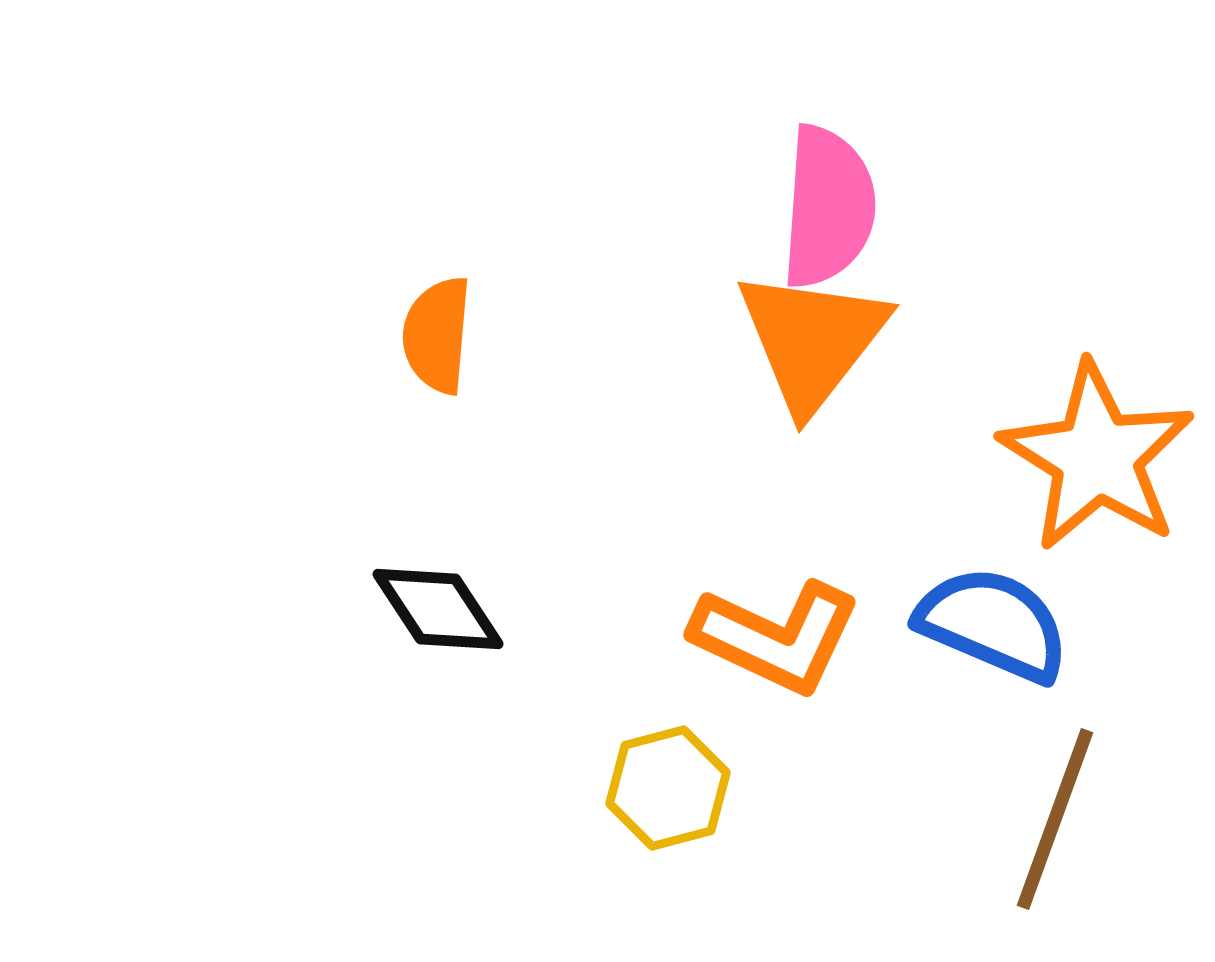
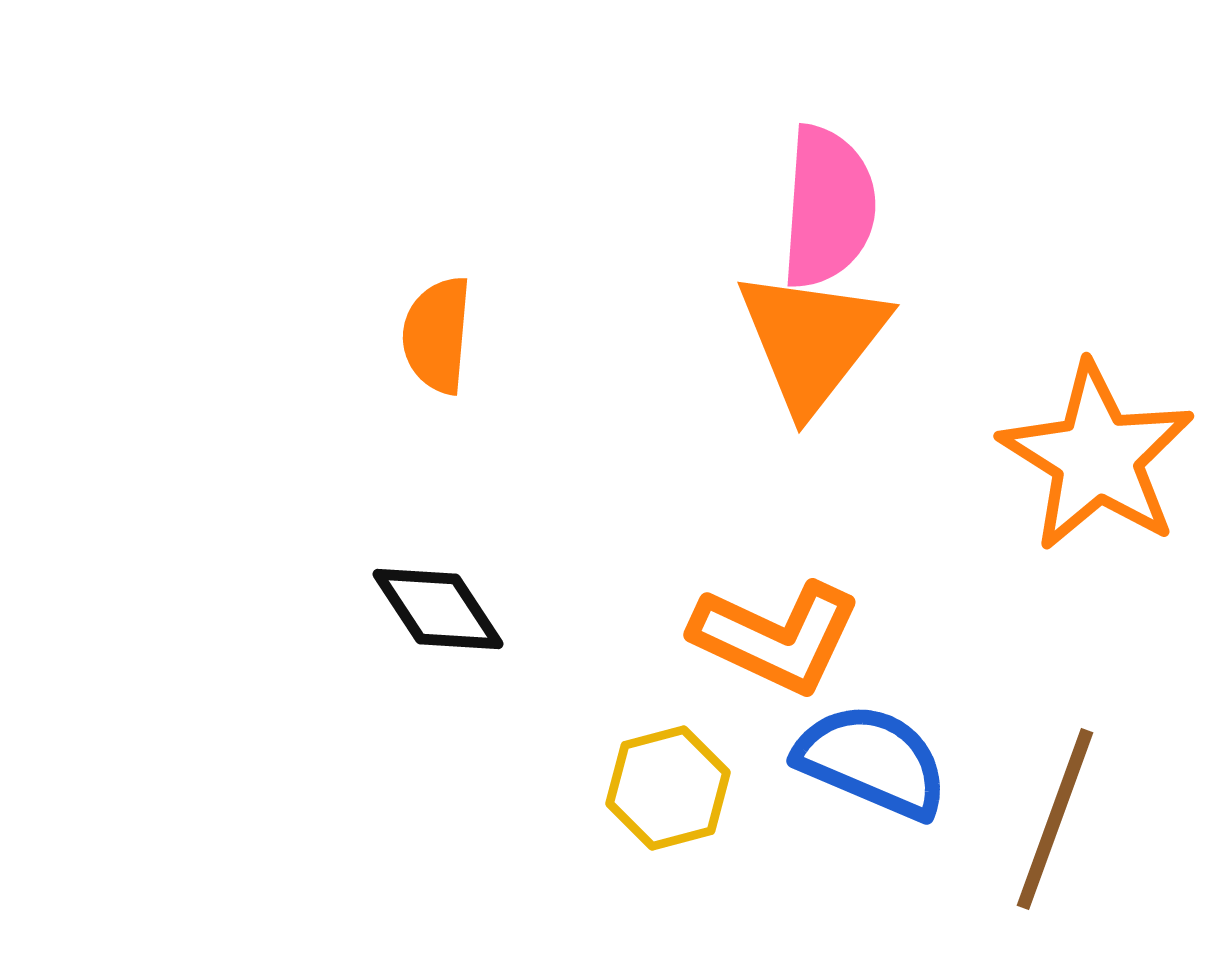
blue semicircle: moved 121 px left, 137 px down
